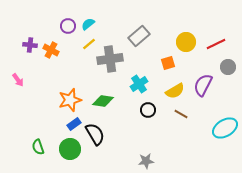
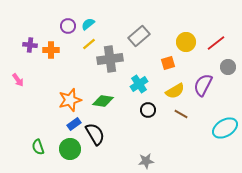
red line: moved 1 px up; rotated 12 degrees counterclockwise
orange cross: rotated 28 degrees counterclockwise
